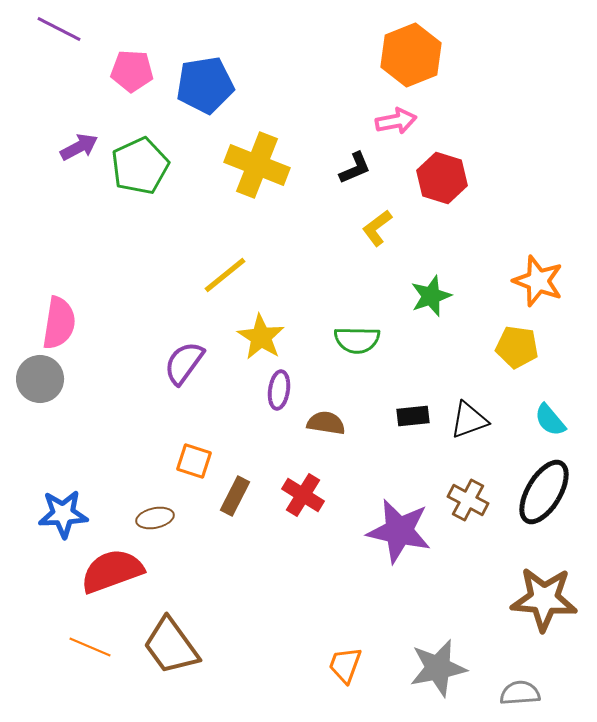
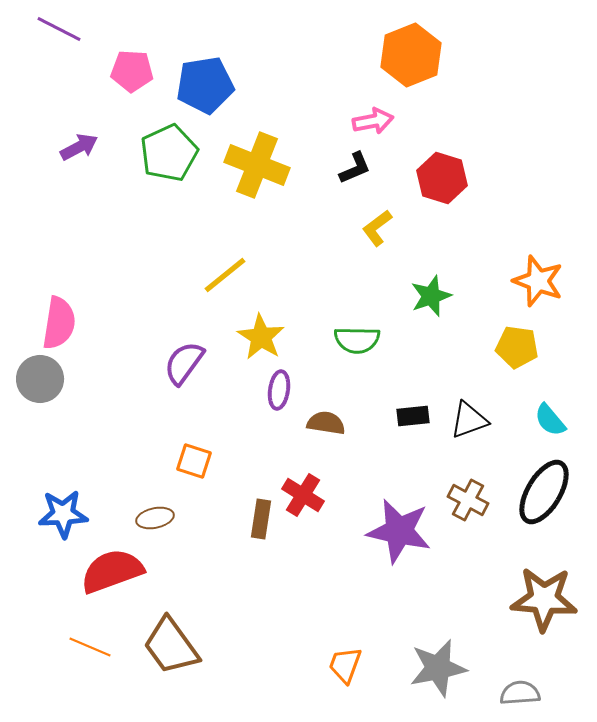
pink arrow: moved 23 px left
green pentagon: moved 29 px right, 13 px up
brown rectangle: moved 26 px right, 23 px down; rotated 18 degrees counterclockwise
